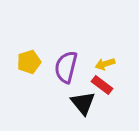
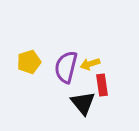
yellow arrow: moved 15 px left
red rectangle: rotated 45 degrees clockwise
